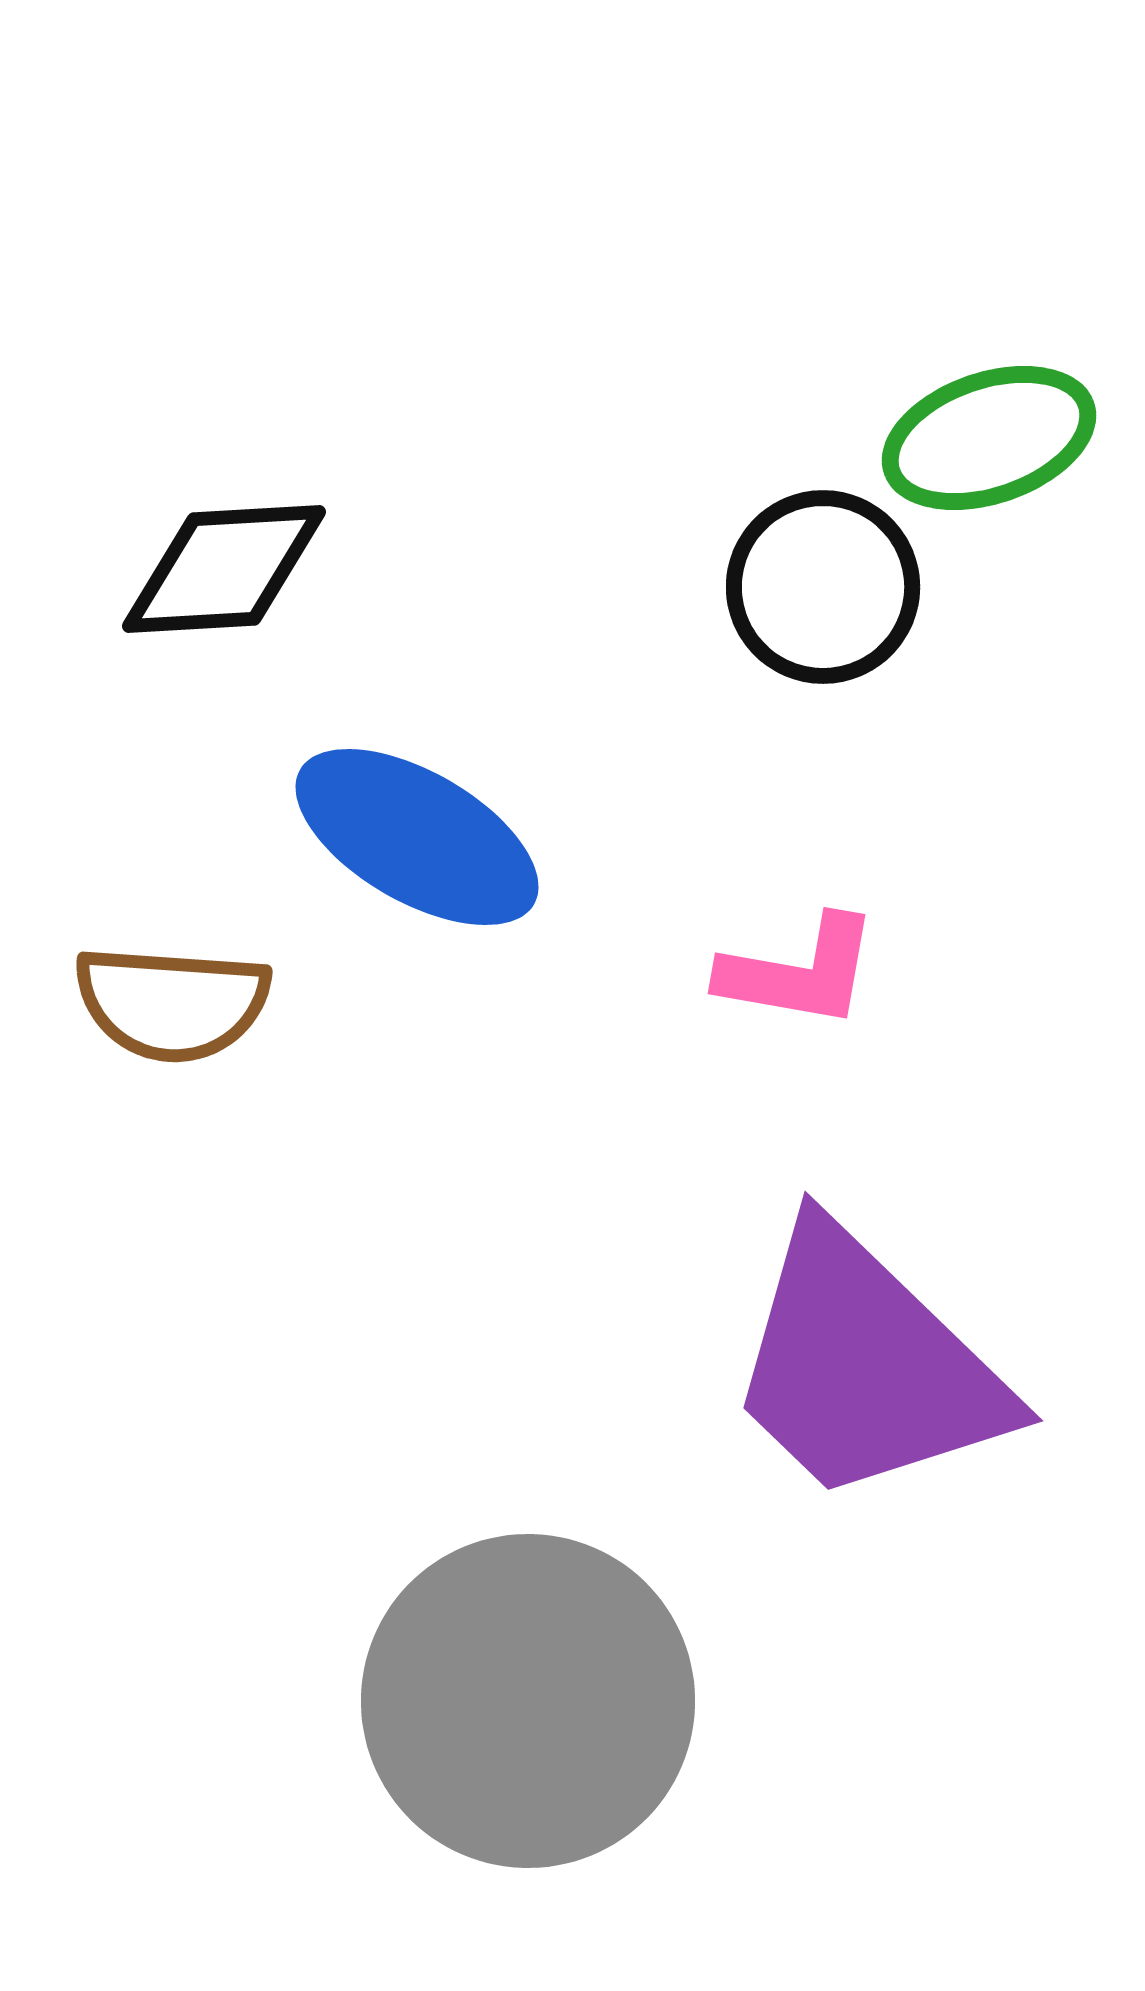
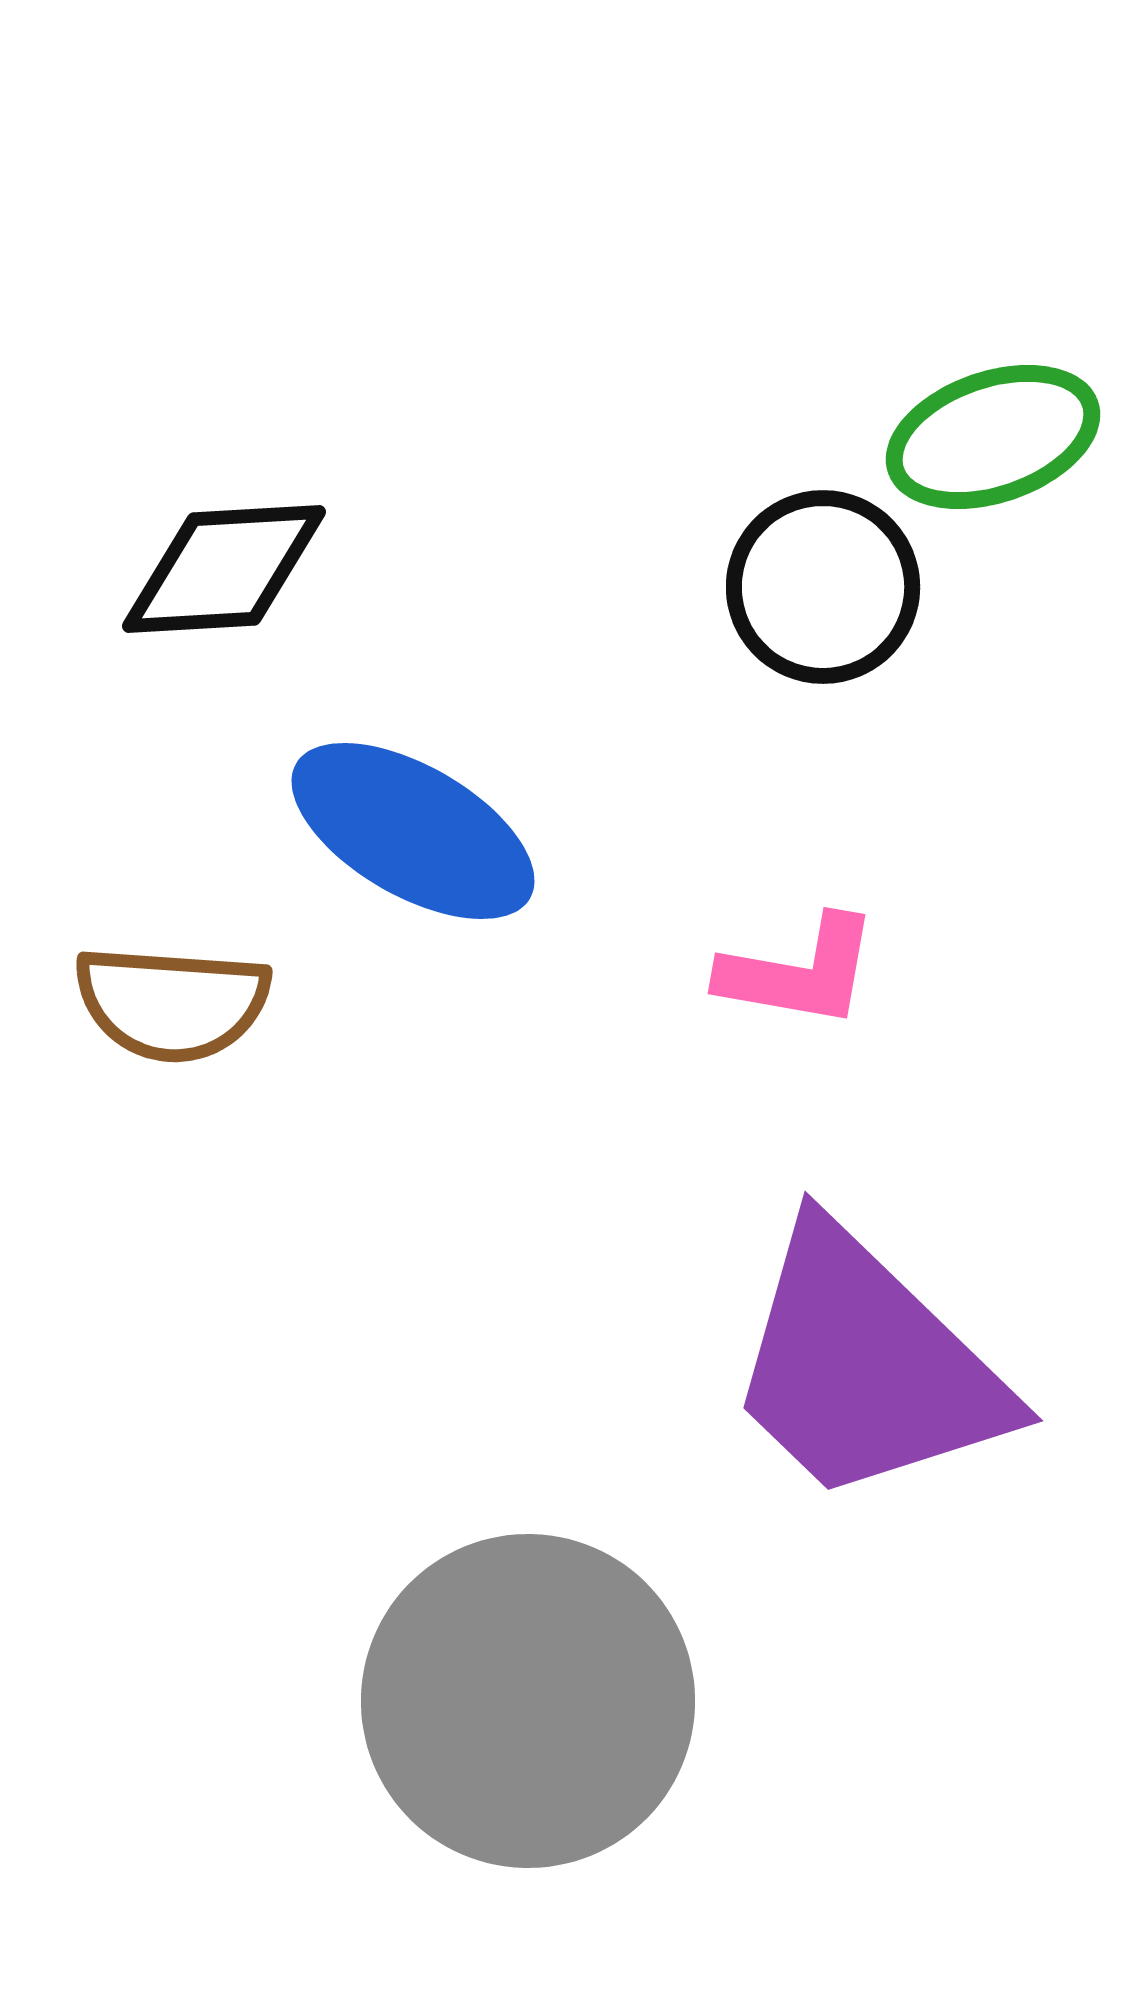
green ellipse: moved 4 px right, 1 px up
blue ellipse: moved 4 px left, 6 px up
